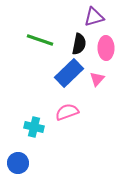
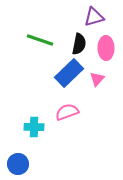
cyan cross: rotated 12 degrees counterclockwise
blue circle: moved 1 px down
